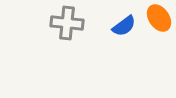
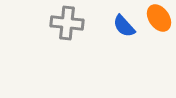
blue semicircle: rotated 85 degrees clockwise
